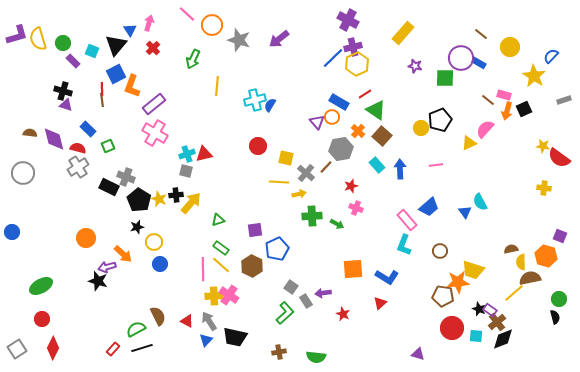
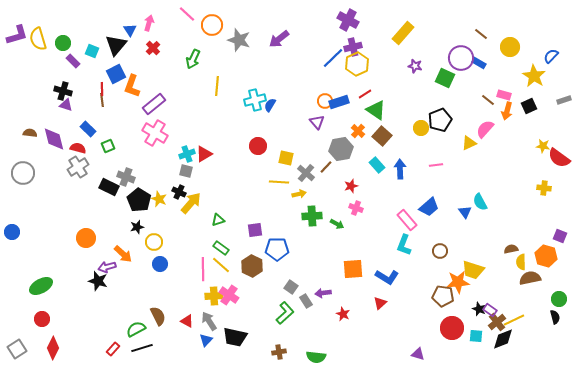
green square at (445, 78): rotated 24 degrees clockwise
blue rectangle at (339, 102): rotated 48 degrees counterclockwise
black square at (524, 109): moved 5 px right, 3 px up
orange circle at (332, 117): moved 7 px left, 16 px up
red triangle at (204, 154): rotated 18 degrees counterclockwise
black cross at (176, 195): moved 3 px right, 3 px up; rotated 32 degrees clockwise
blue pentagon at (277, 249): rotated 25 degrees clockwise
yellow line at (514, 293): moved 27 px down; rotated 15 degrees clockwise
